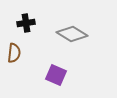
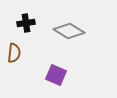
gray diamond: moved 3 px left, 3 px up
